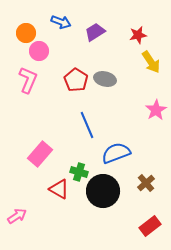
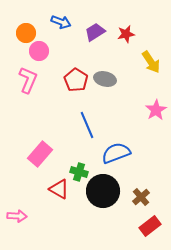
red star: moved 12 px left, 1 px up
brown cross: moved 5 px left, 14 px down
pink arrow: rotated 36 degrees clockwise
